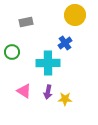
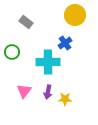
gray rectangle: rotated 48 degrees clockwise
cyan cross: moved 1 px up
pink triangle: rotated 35 degrees clockwise
